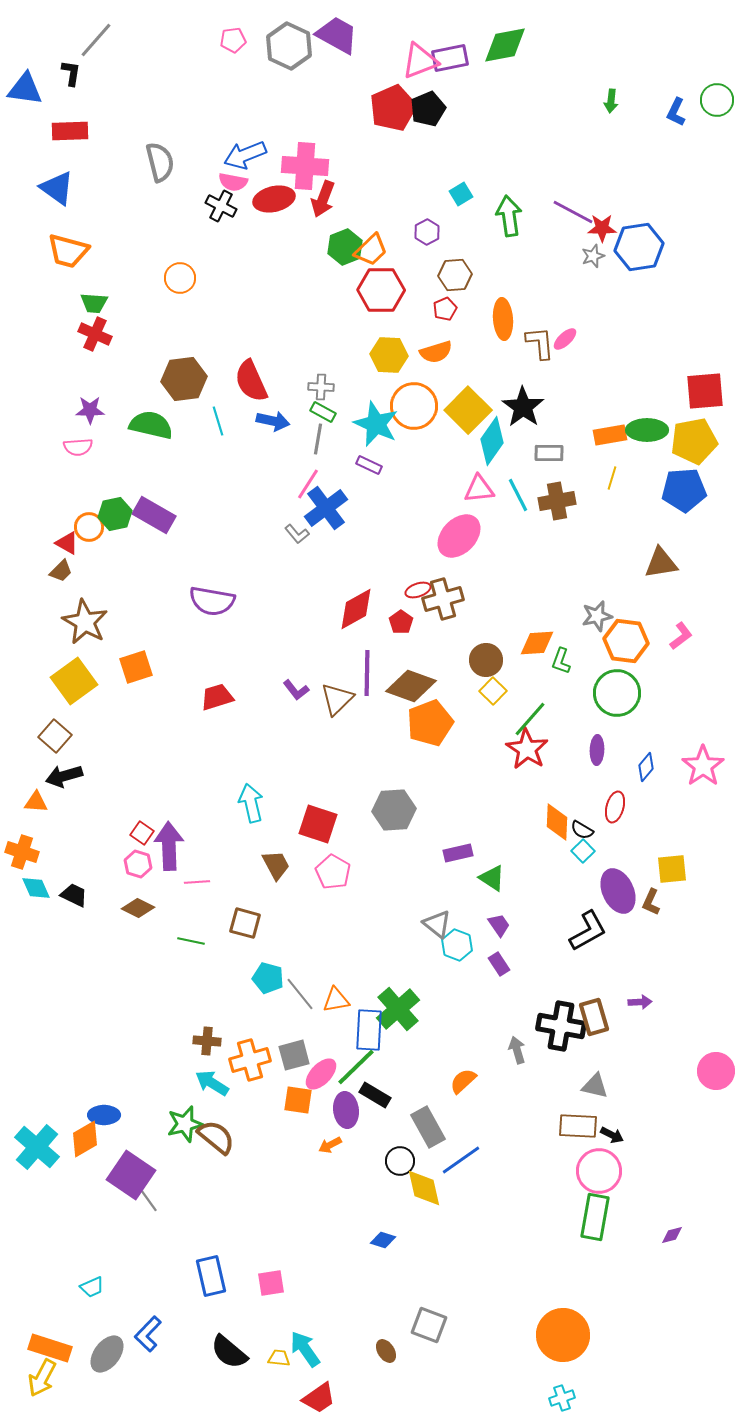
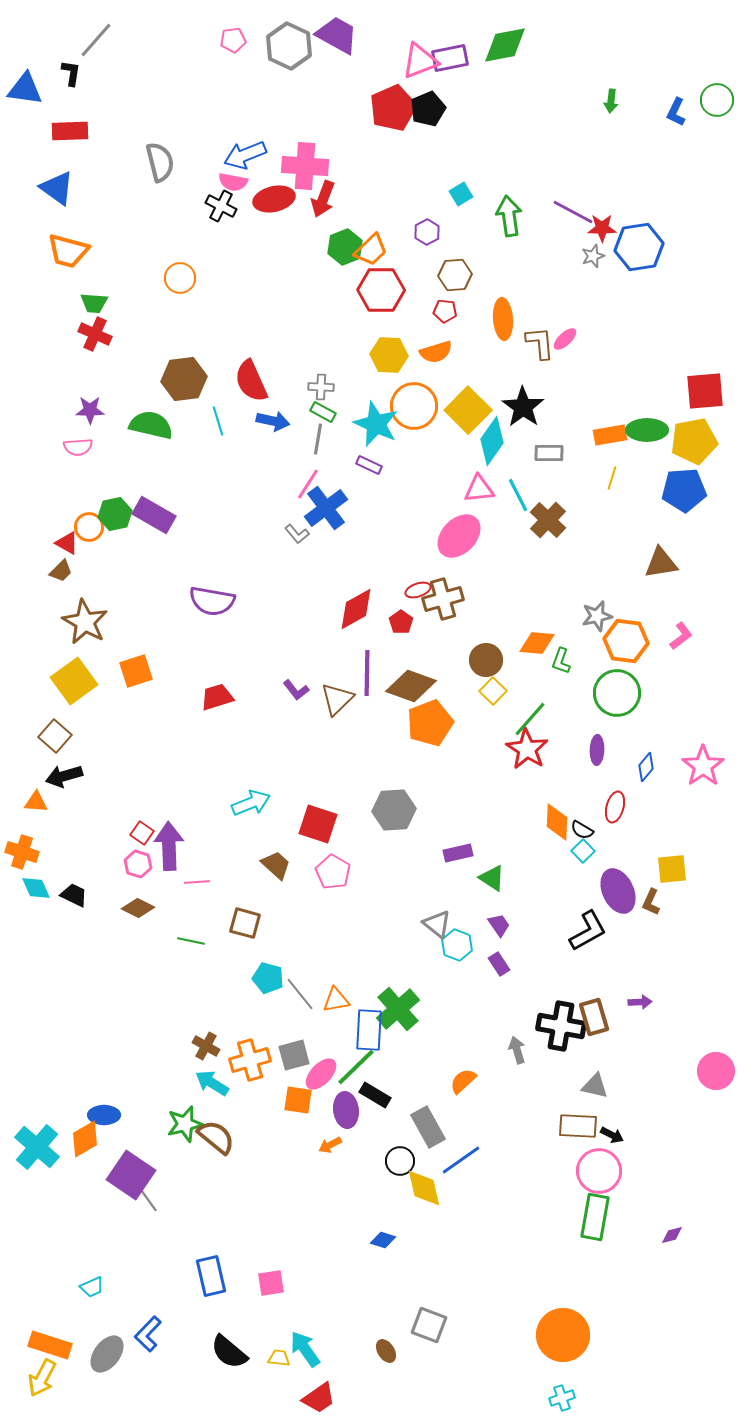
red pentagon at (445, 309): moved 2 px down; rotated 30 degrees clockwise
brown cross at (557, 501): moved 9 px left, 19 px down; rotated 36 degrees counterclockwise
orange diamond at (537, 643): rotated 9 degrees clockwise
orange square at (136, 667): moved 4 px down
cyan arrow at (251, 803): rotated 81 degrees clockwise
brown trapezoid at (276, 865): rotated 20 degrees counterclockwise
brown cross at (207, 1041): moved 1 px left, 5 px down; rotated 24 degrees clockwise
orange rectangle at (50, 1348): moved 3 px up
